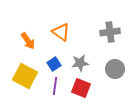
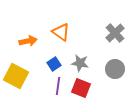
gray cross: moved 5 px right, 1 px down; rotated 36 degrees counterclockwise
orange arrow: rotated 66 degrees counterclockwise
gray star: rotated 18 degrees clockwise
yellow square: moved 9 px left
purple line: moved 3 px right
